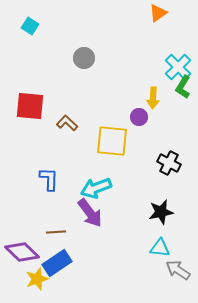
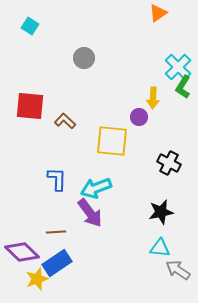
brown L-shape: moved 2 px left, 2 px up
blue L-shape: moved 8 px right
